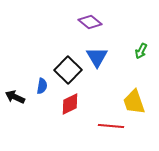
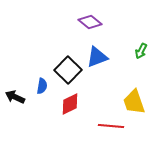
blue triangle: rotated 40 degrees clockwise
